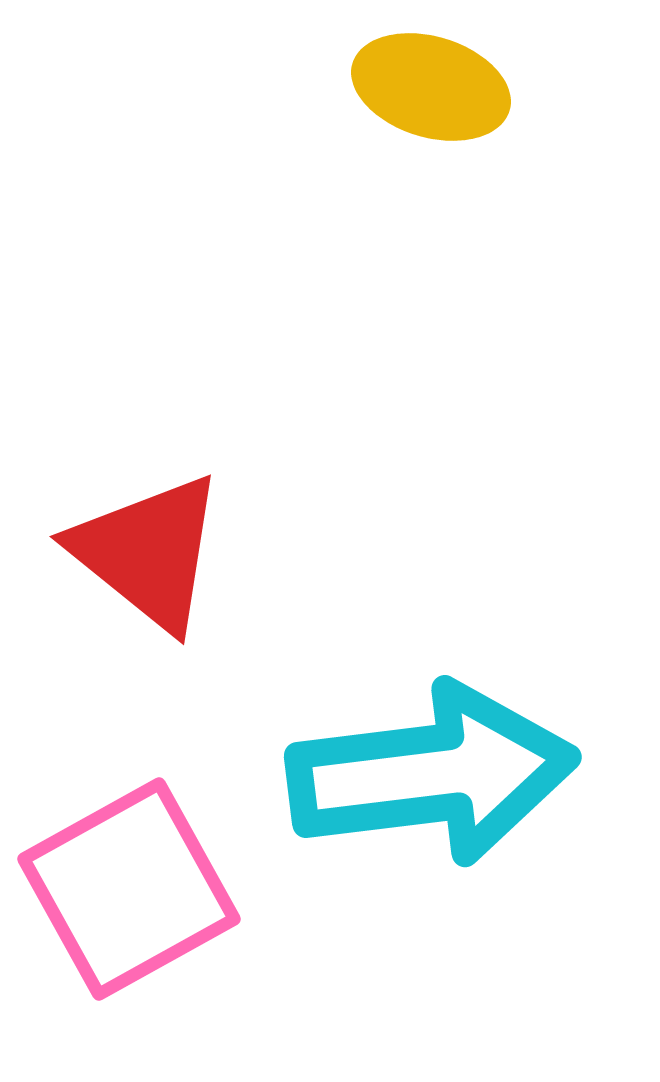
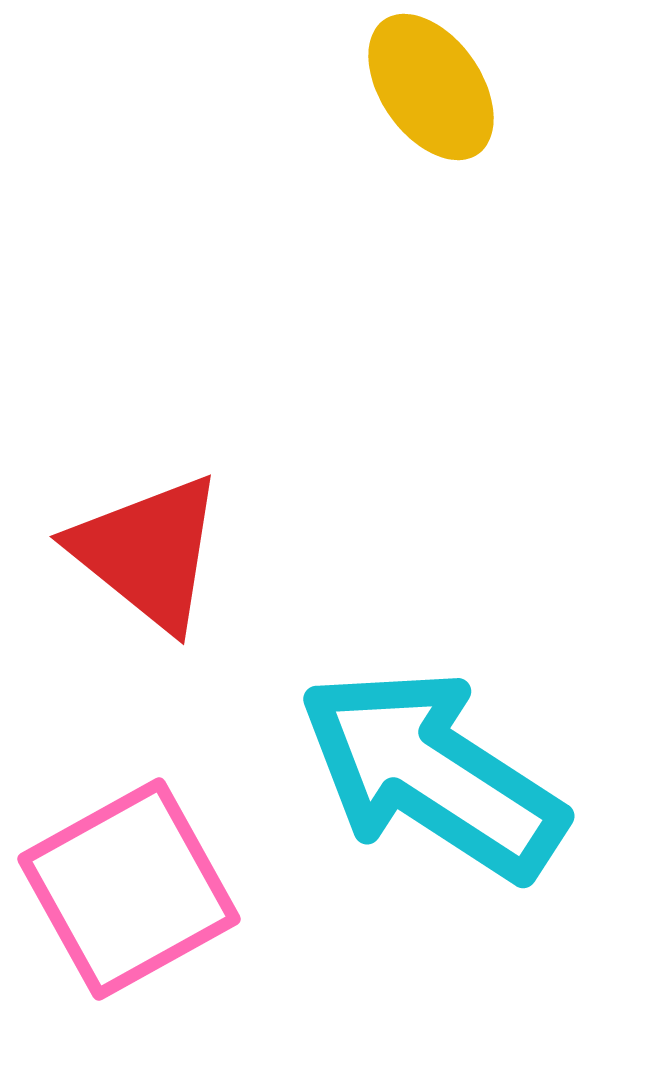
yellow ellipse: rotated 38 degrees clockwise
cyan arrow: rotated 140 degrees counterclockwise
